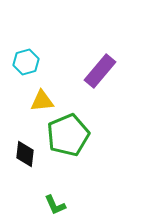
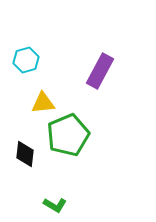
cyan hexagon: moved 2 px up
purple rectangle: rotated 12 degrees counterclockwise
yellow triangle: moved 1 px right, 2 px down
green L-shape: rotated 35 degrees counterclockwise
